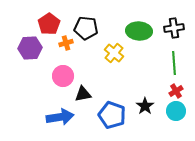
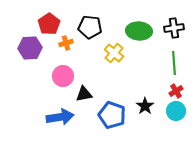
black pentagon: moved 4 px right, 1 px up
black triangle: moved 1 px right
